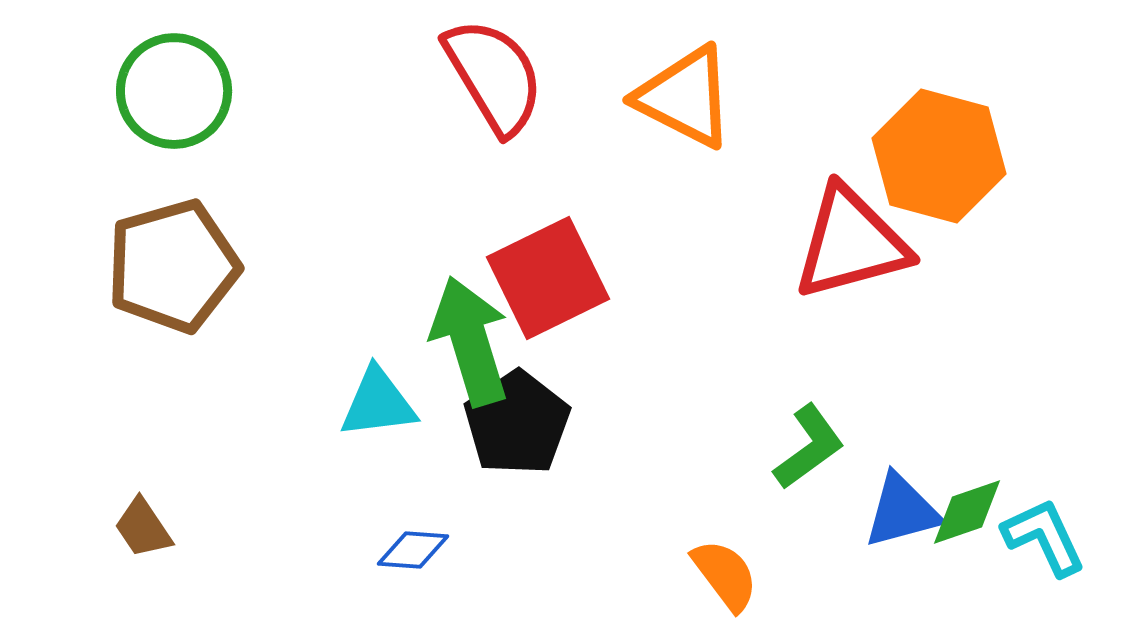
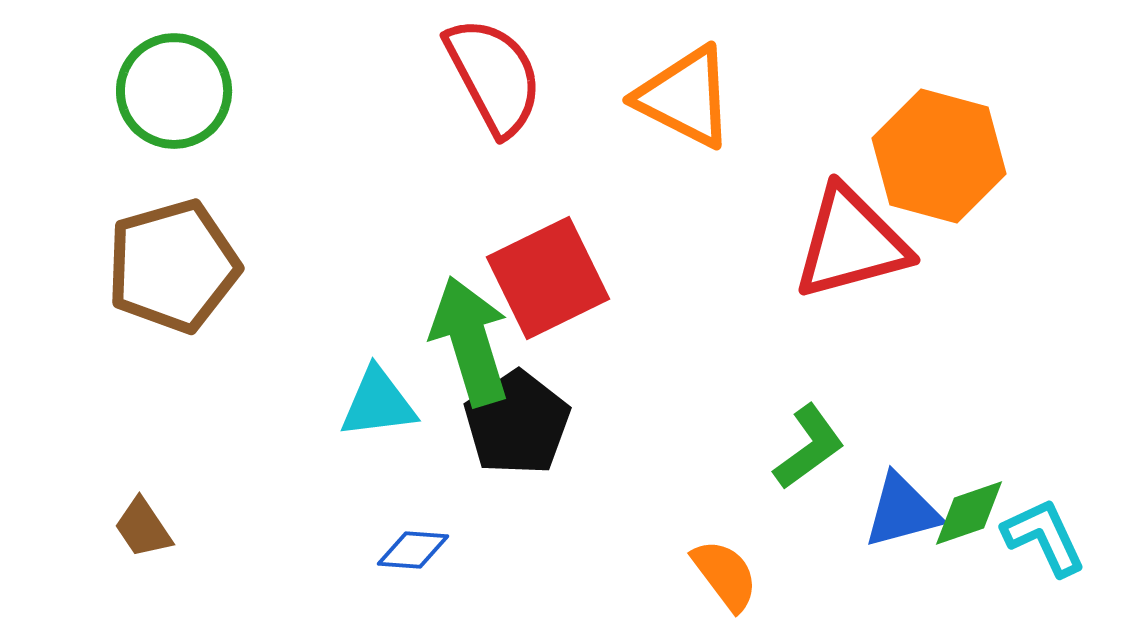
red semicircle: rotated 3 degrees clockwise
green diamond: moved 2 px right, 1 px down
